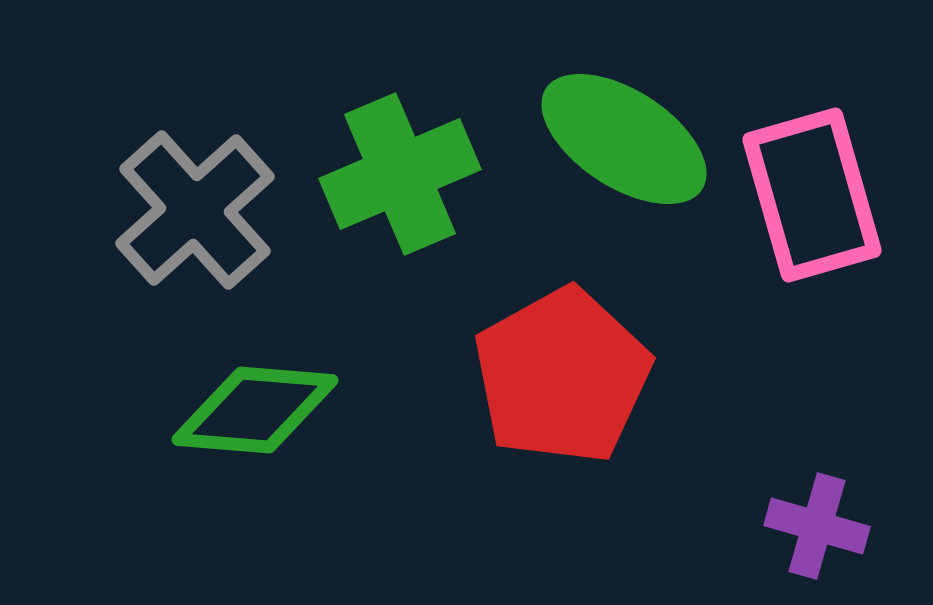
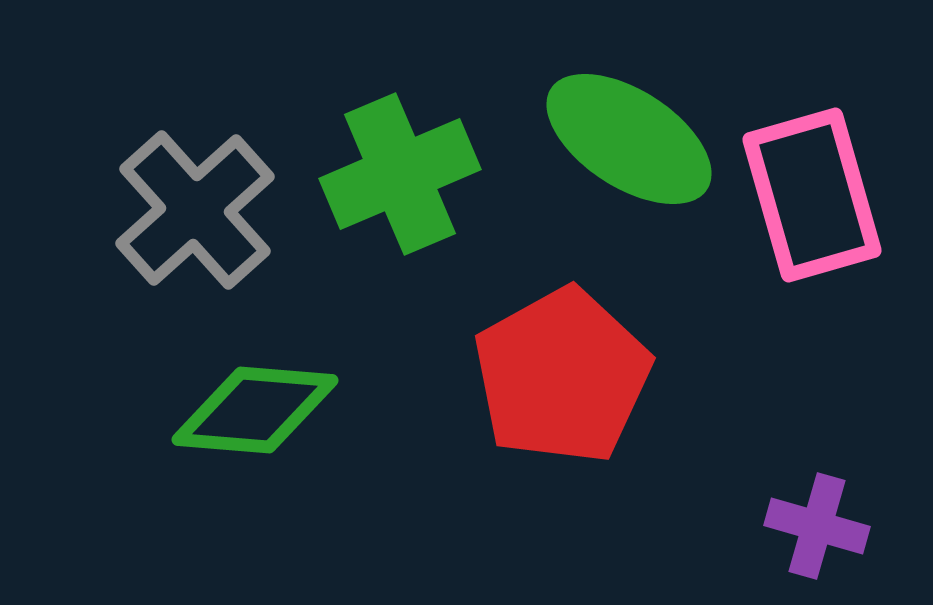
green ellipse: moved 5 px right
